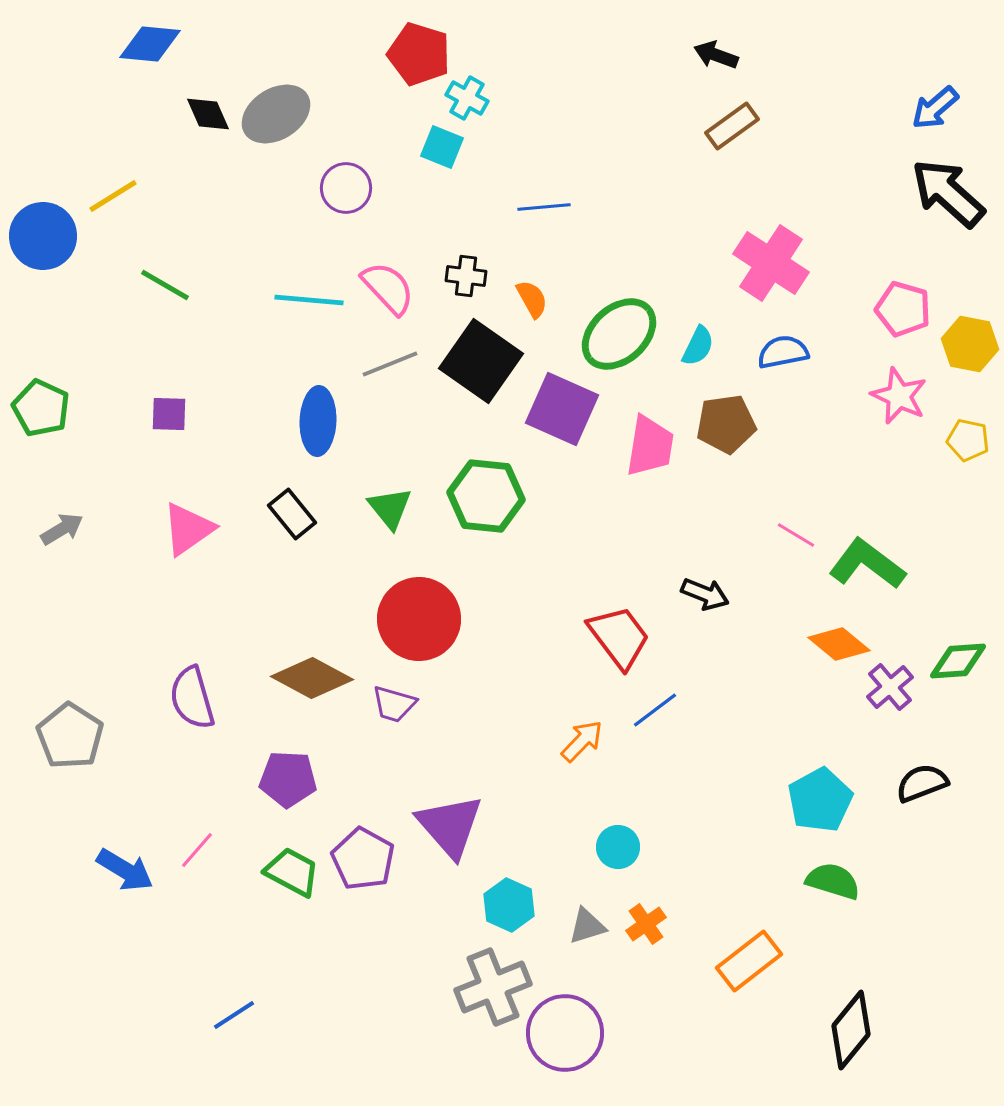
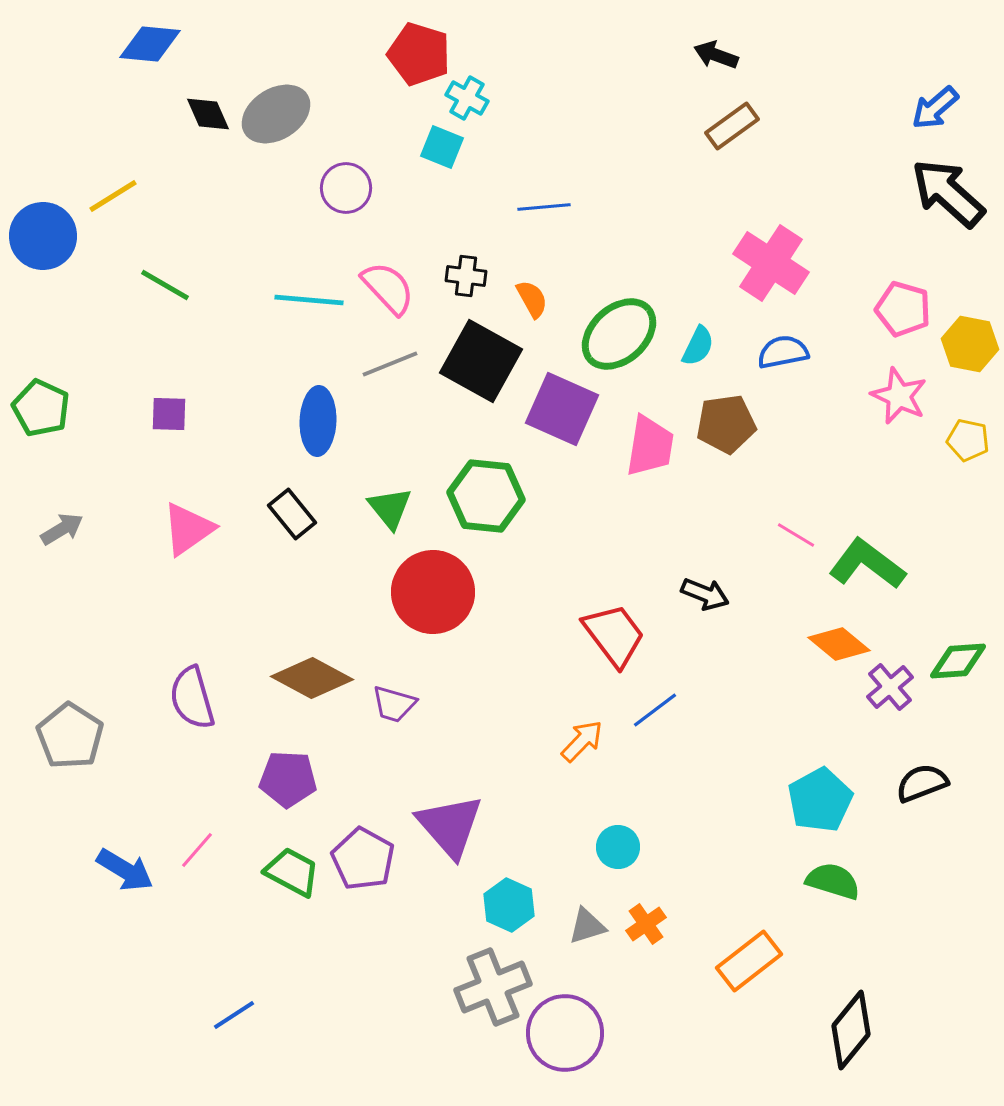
black square at (481, 361): rotated 6 degrees counterclockwise
red circle at (419, 619): moved 14 px right, 27 px up
red trapezoid at (619, 637): moved 5 px left, 2 px up
